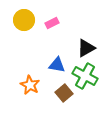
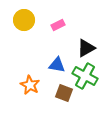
pink rectangle: moved 6 px right, 2 px down
brown square: rotated 30 degrees counterclockwise
